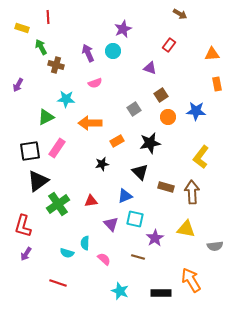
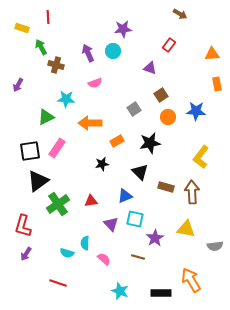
purple star at (123, 29): rotated 18 degrees clockwise
